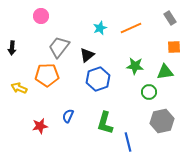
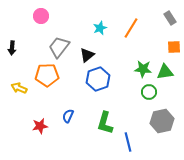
orange line: rotated 35 degrees counterclockwise
green star: moved 8 px right, 3 px down
